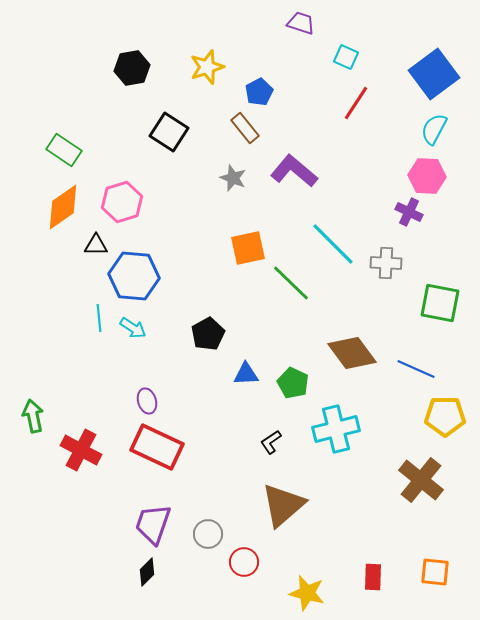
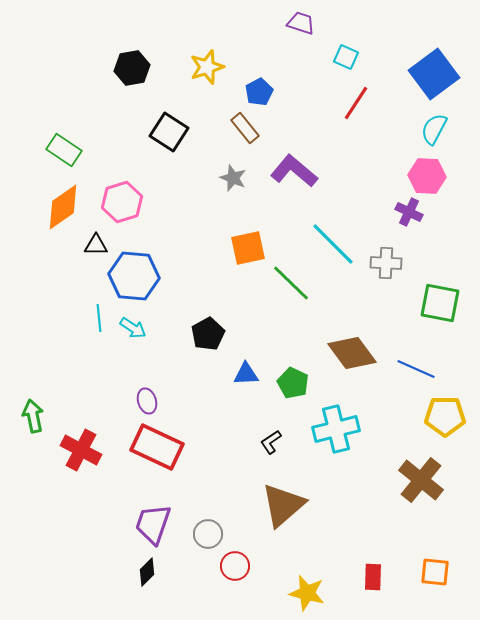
red circle at (244, 562): moved 9 px left, 4 px down
